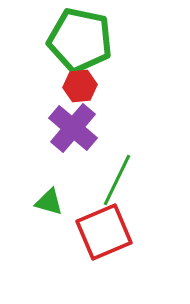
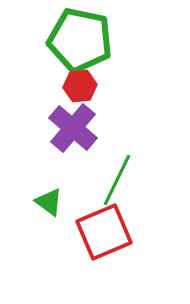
green triangle: rotated 20 degrees clockwise
